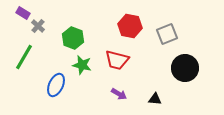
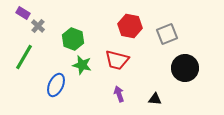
green hexagon: moved 1 px down
purple arrow: rotated 140 degrees counterclockwise
